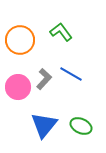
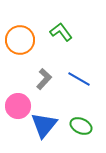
blue line: moved 8 px right, 5 px down
pink circle: moved 19 px down
